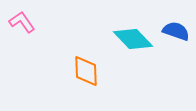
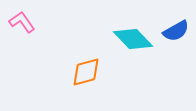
blue semicircle: rotated 132 degrees clockwise
orange diamond: moved 1 px down; rotated 76 degrees clockwise
